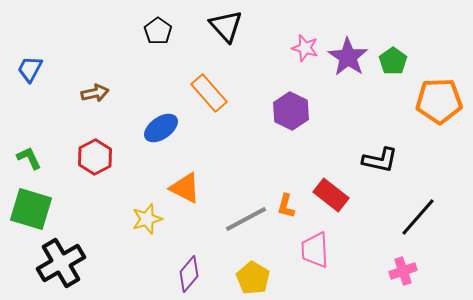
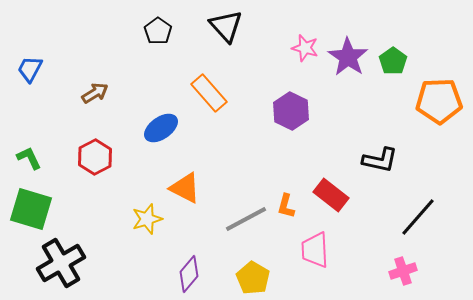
brown arrow: rotated 20 degrees counterclockwise
